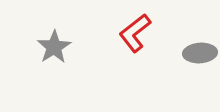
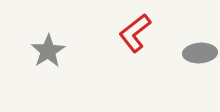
gray star: moved 6 px left, 4 px down
